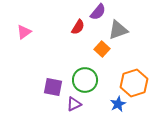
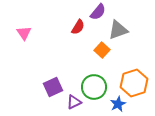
pink triangle: moved 1 px down; rotated 28 degrees counterclockwise
orange square: moved 1 px down
green circle: moved 9 px right, 7 px down
purple square: rotated 36 degrees counterclockwise
purple triangle: moved 2 px up
